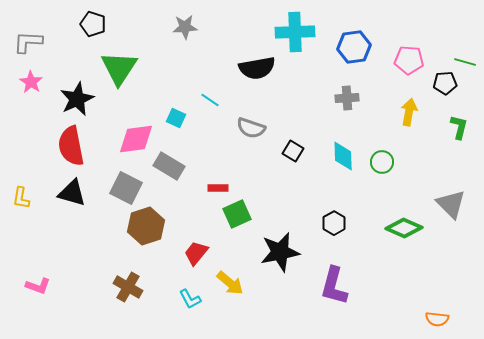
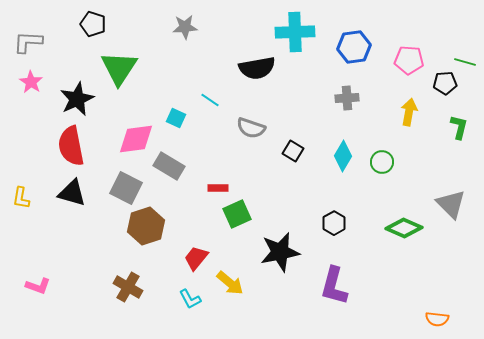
cyan diamond at (343, 156): rotated 32 degrees clockwise
red trapezoid at (196, 253): moved 5 px down
